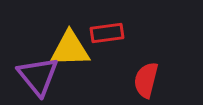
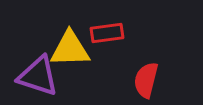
purple triangle: rotated 33 degrees counterclockwise
